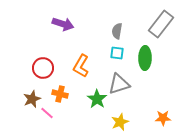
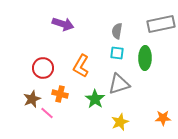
gray rectangle: rotated 40 degrees clockwise
green star: moved 2 px left
